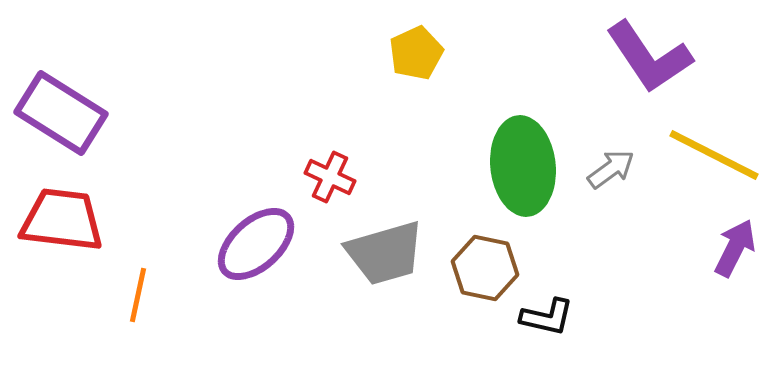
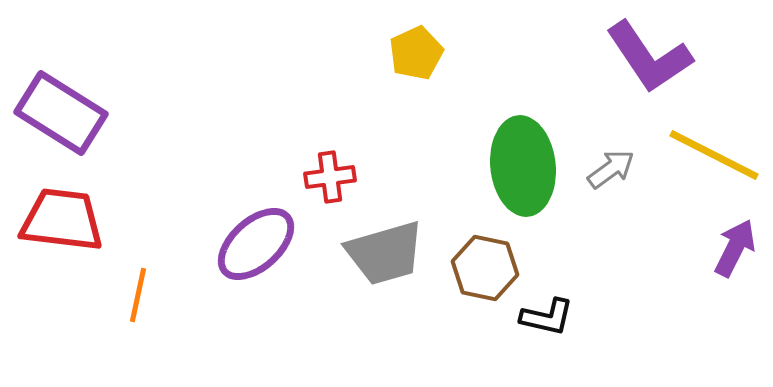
red cross: rotated 33 degrees counterclockwise
